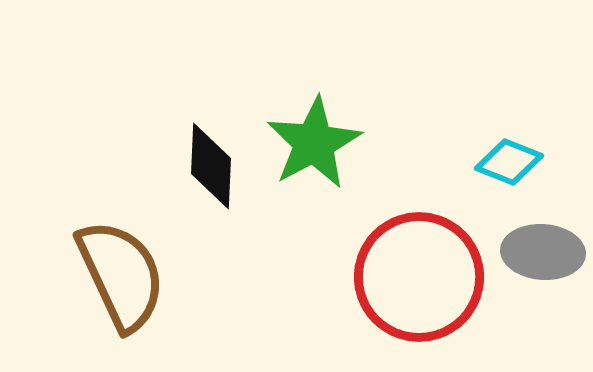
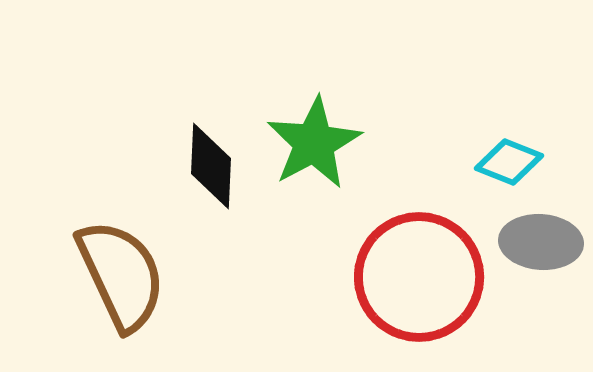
gray ellipse: moved 2 px left, 10 px up
